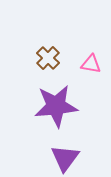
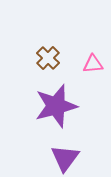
pink triangle: moved 2 px right; rotated 15 degrees counterclockwise
purple star: rotated 9 degrees counterclockwise
